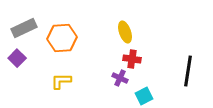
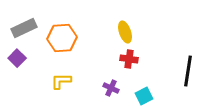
red cross: moved 3 px left
purple cross: moved 9 px left, 10 px down
